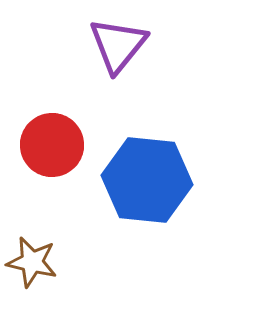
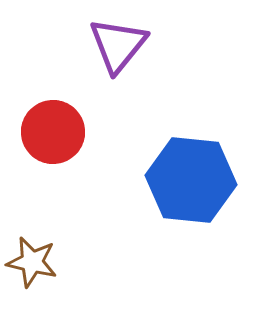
red circle: moved 1 px right, 13 px up
blue hexagon: moved 44 px right
